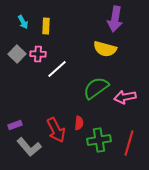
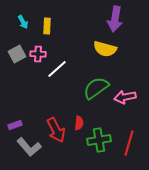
yellow rectangle: moved 1 px right
gray square: rotated 18 degrees clockwise
